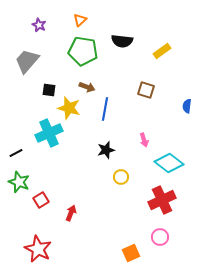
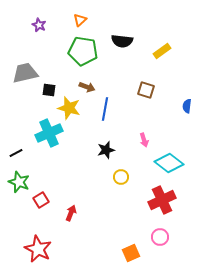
gray trapezoid: moved 2 px left, 12 px down; rotated 36 degrees clockwise
